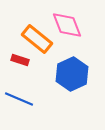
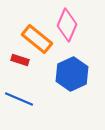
pink diamond: rotated 44 degrees clockwise
